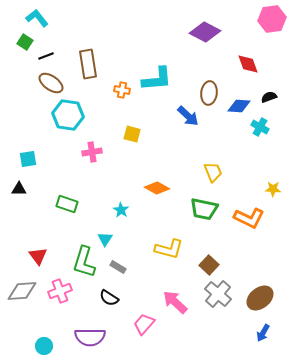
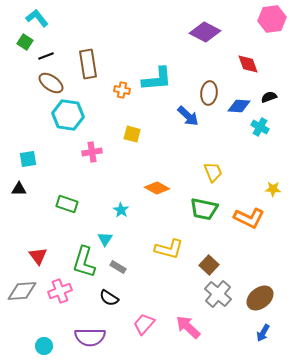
pink arrow at (175, 302): moved 13 px right, 25 px down
